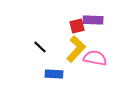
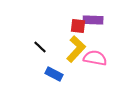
red square: moved 1 px right; rotated 21 degrees clockwise
blue rectangle: rotated 24 degrees clockwise
